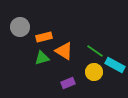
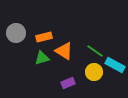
gray circle: moved 4 px left, 6 px down
